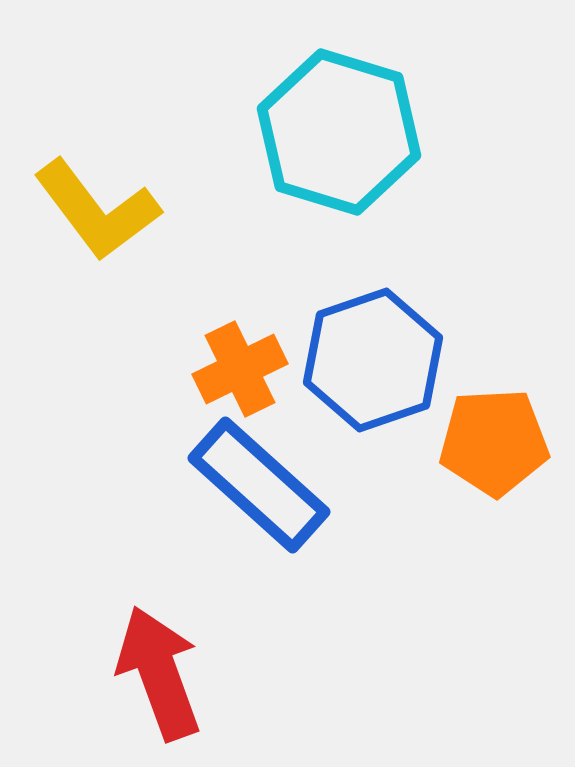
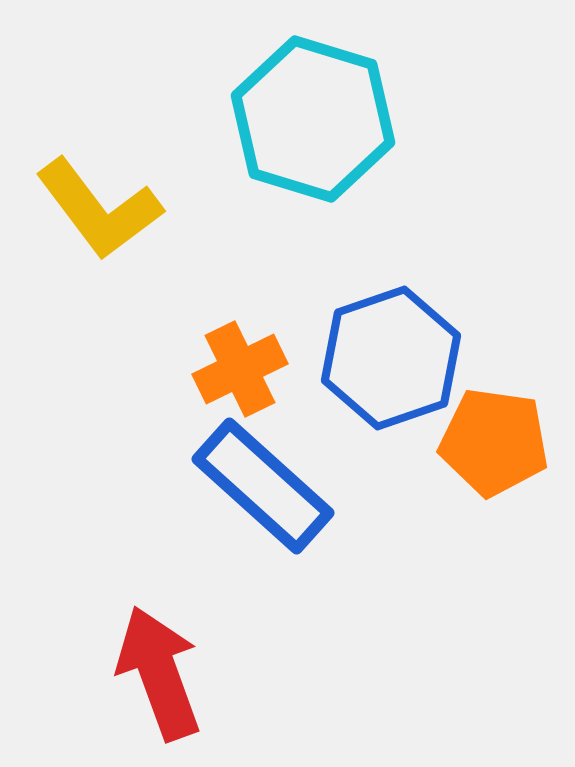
cyan hexagon: moved 26 px left, 13 px up
yellow L-shape: moved 2 px right, 1 px up
blue hexagon: moved 18 px right, 2 px up
orange pentagon: rotated 11 degrees clockwise
blue rectangle: moved 4 px right, 1 px down
